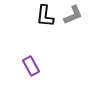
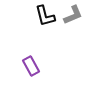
black L-shape: rotated 20 degrees counterclockwise
